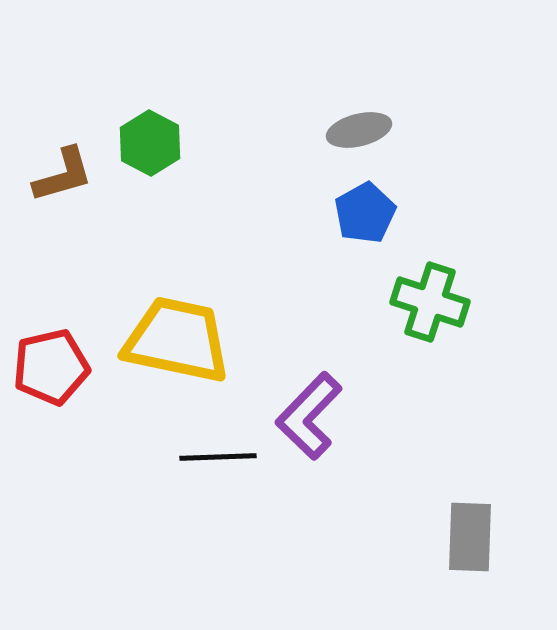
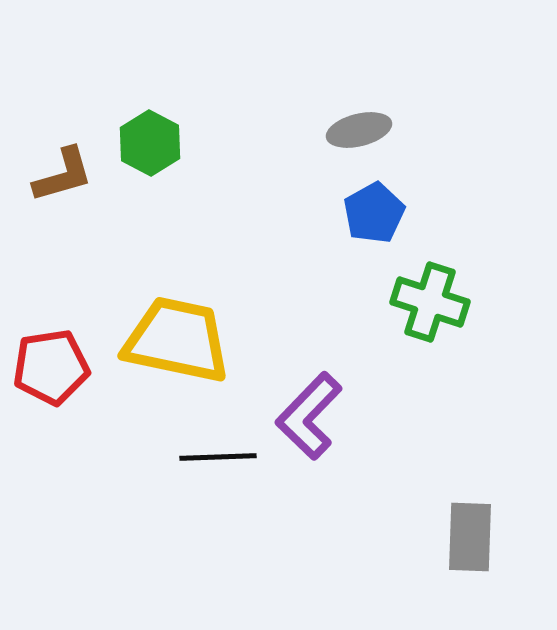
blue pentagon: moved 9 px right
red pentagon: rotated 4 degrees clockwise
